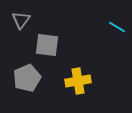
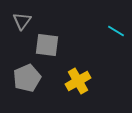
gray triangle: moved 1 px right, 1 px down
cyan line: moved 1 px left, 4 px down
yellow cross: rotated 20 degrees counterclockwise
